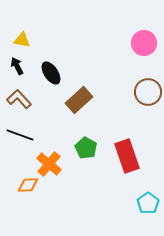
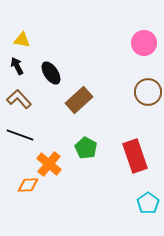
red rectangle: moved 8 px right
